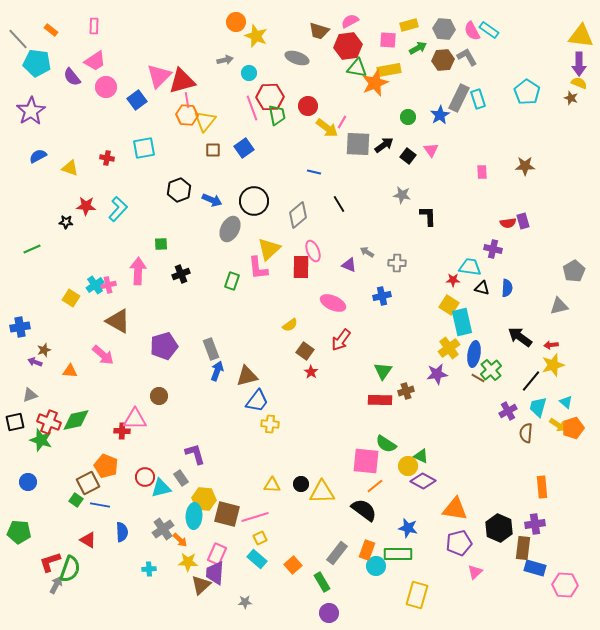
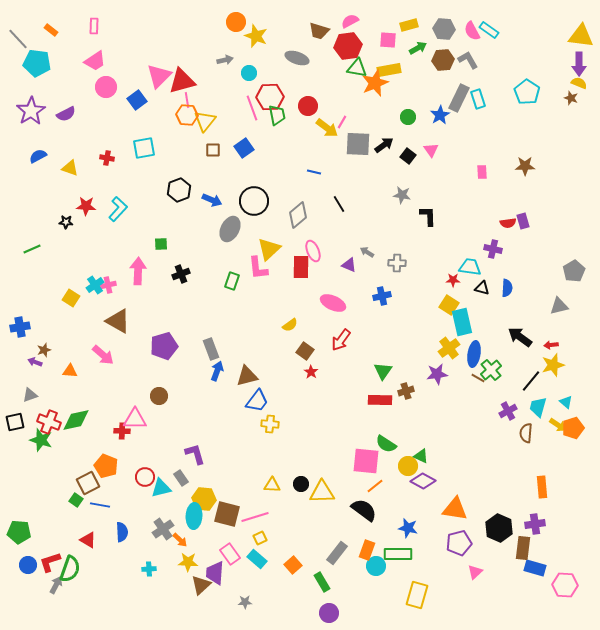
gray L-shape at (467, 57): moved 1 px right, 3 px down
purple semicircle at (72, 77): moved 6 px left, 37 px down; rotated 78 degrees counterclockwise
blue circle at (28, 482): moved 83 px down
pink rectangle at (217, 554): moved 13 px right; rotated 60 degrees counterclockwise
